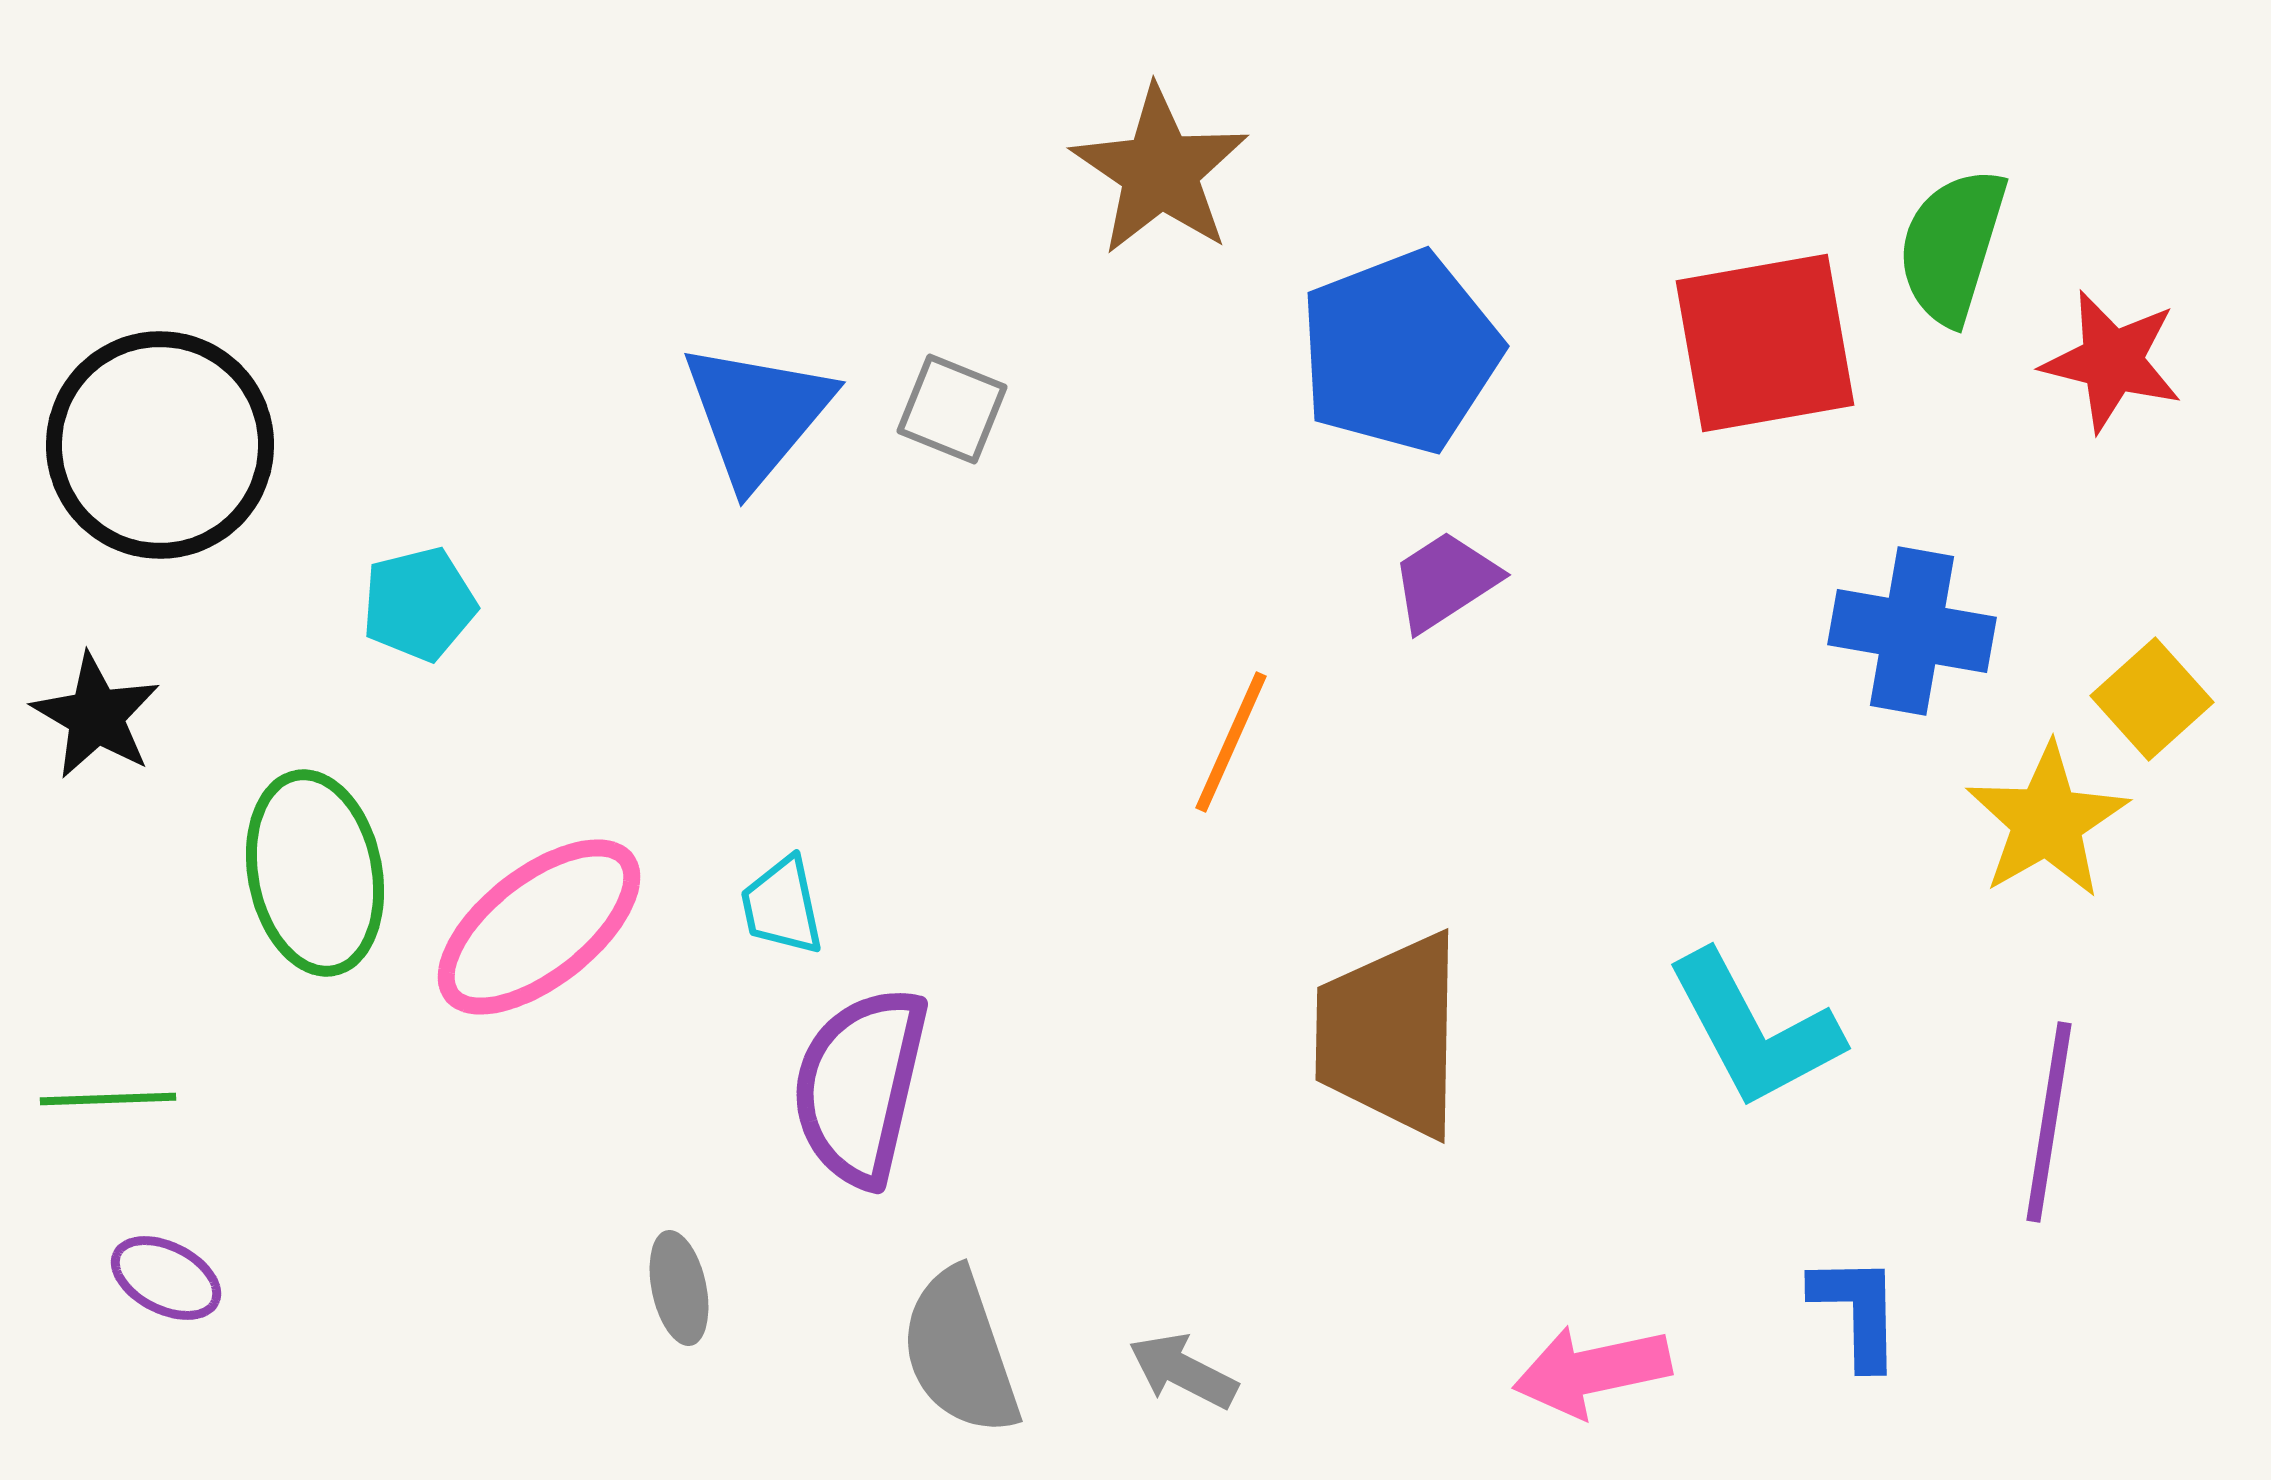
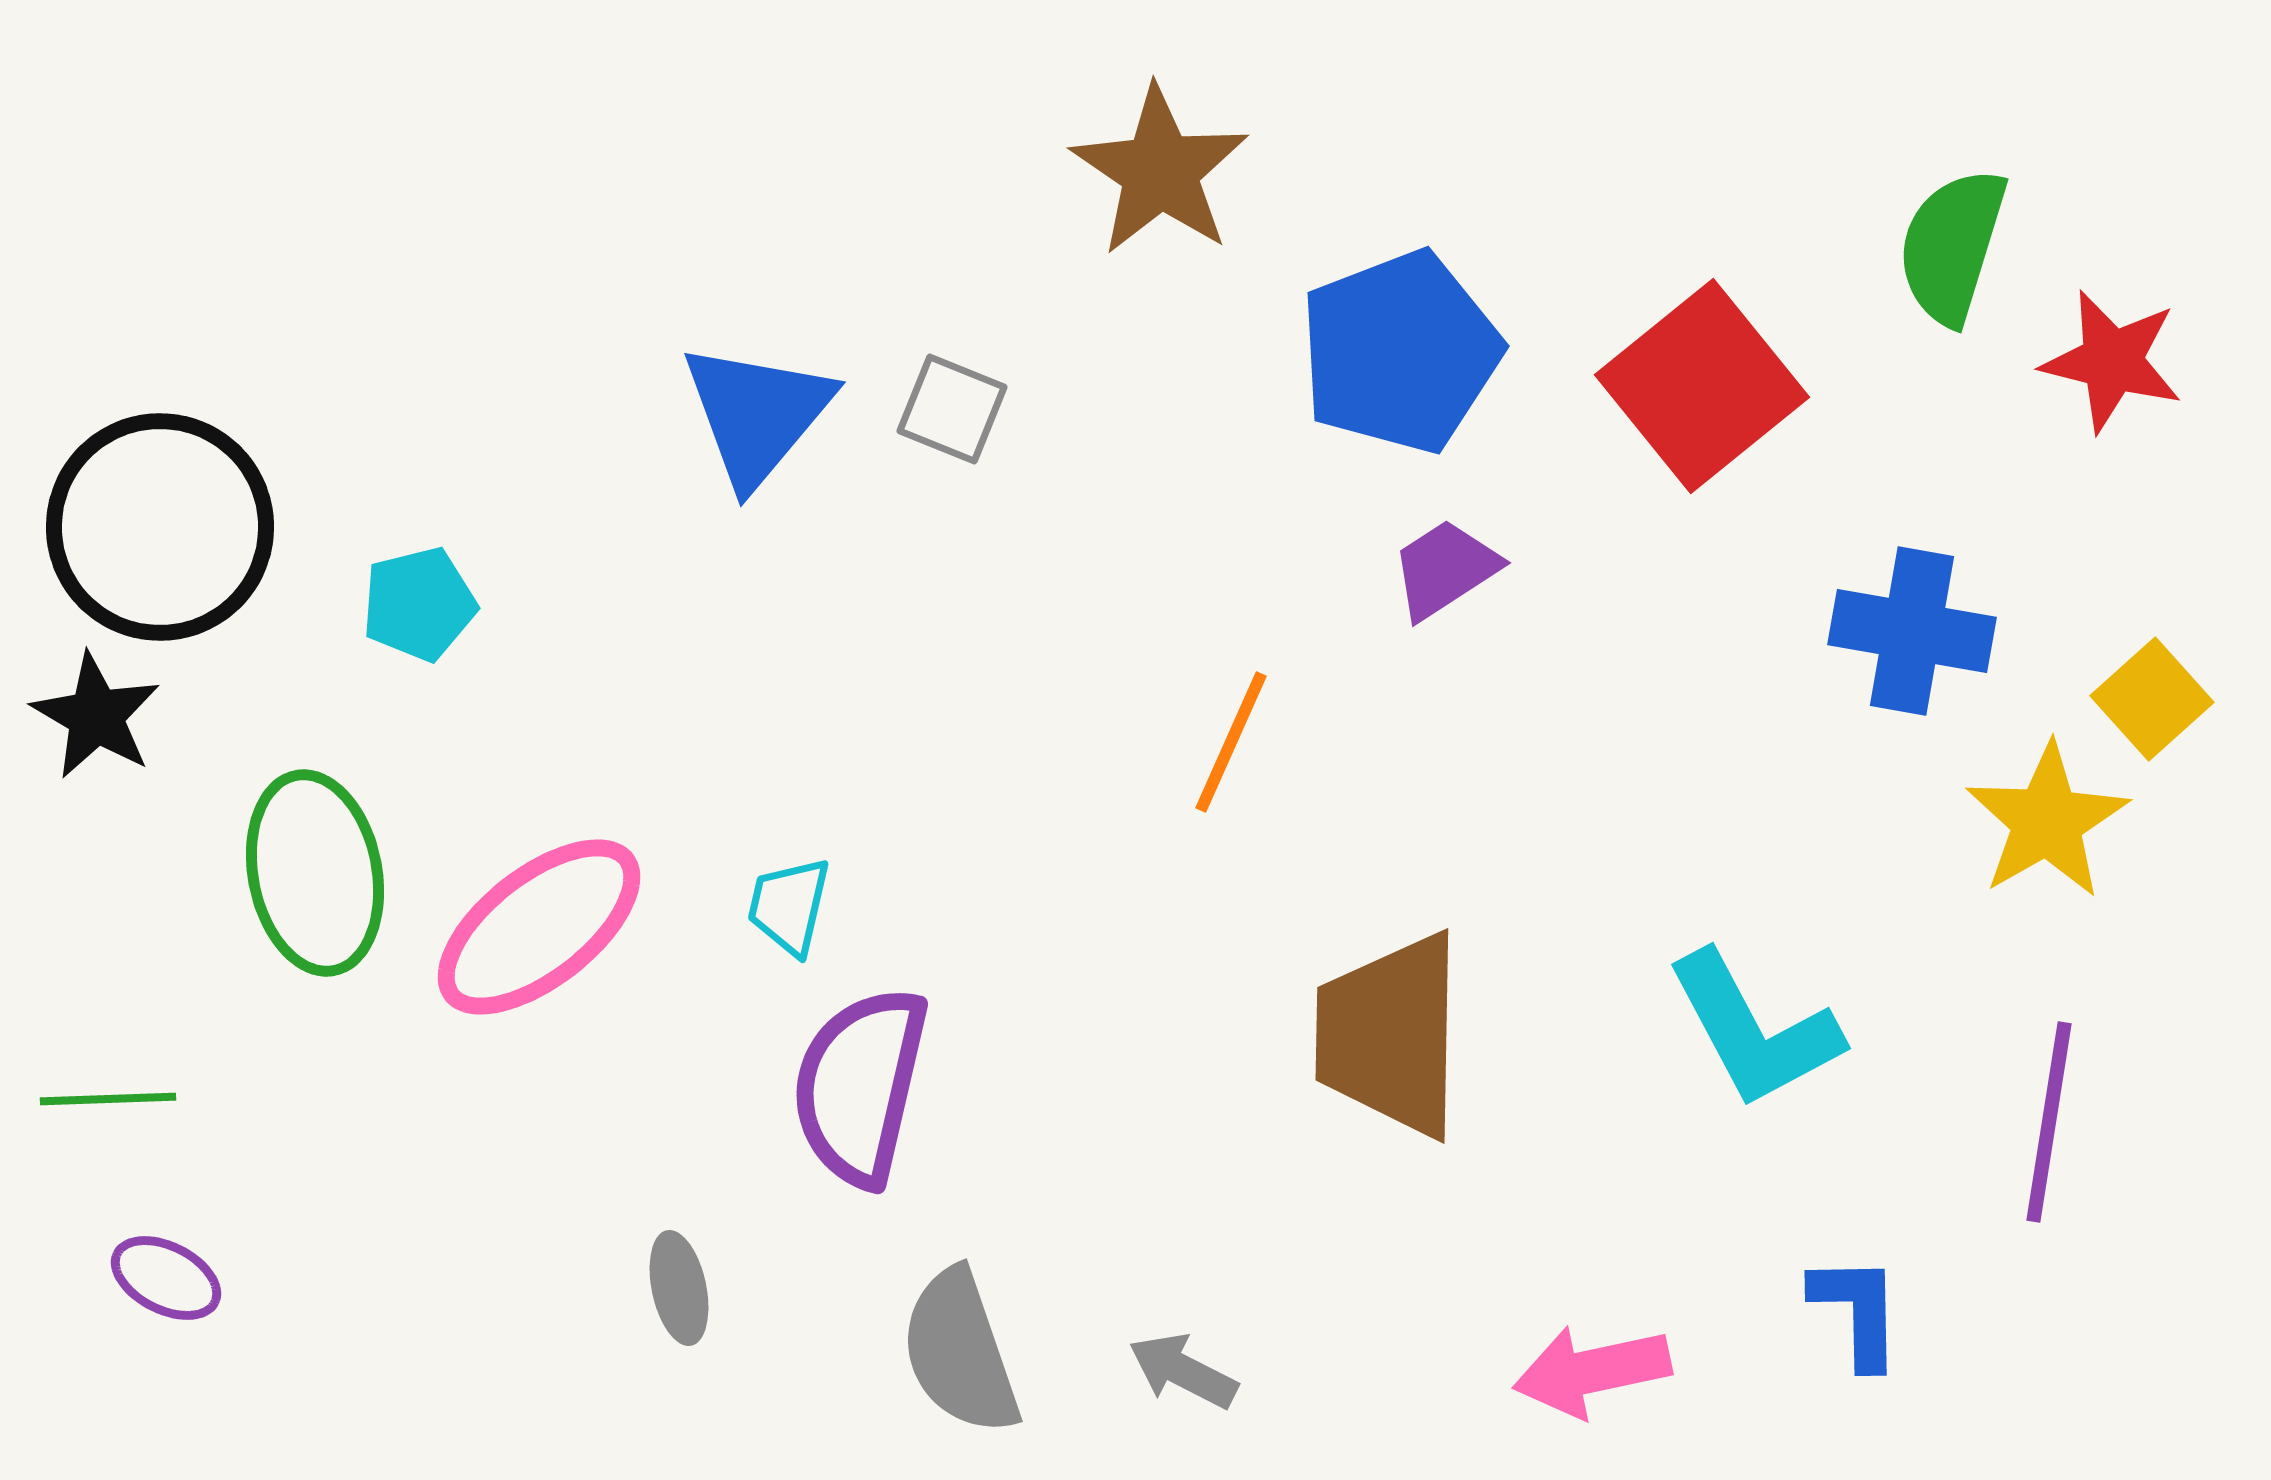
red square: moved 63 px left, 43 px down; rotated 29 degrees counterclockwise
black circle: moved 82 px down
purple trapezoid: moved 12 px up
cyan trapezoid: moved 7 px right; rotated 25 degrees clockwise
